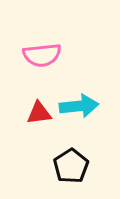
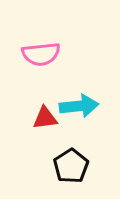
pink semicircle: moved 1 px left, 1 px up
red triangle: moved 6 px right, 5 px down
